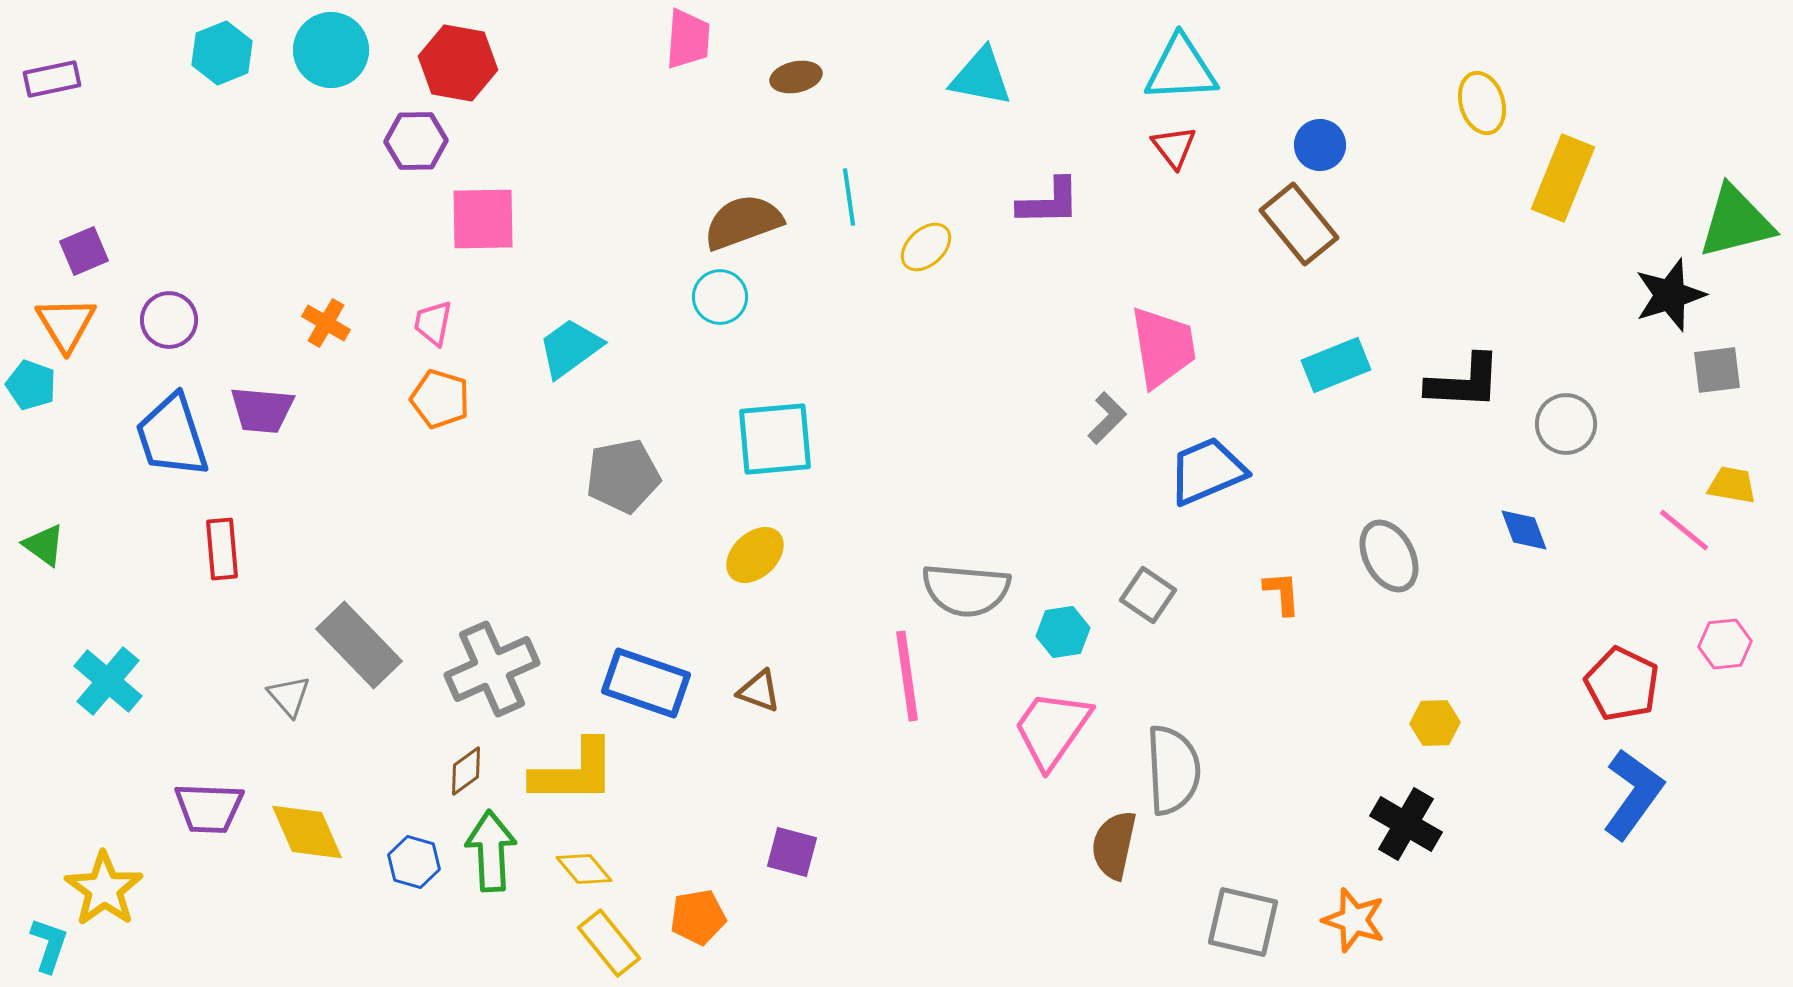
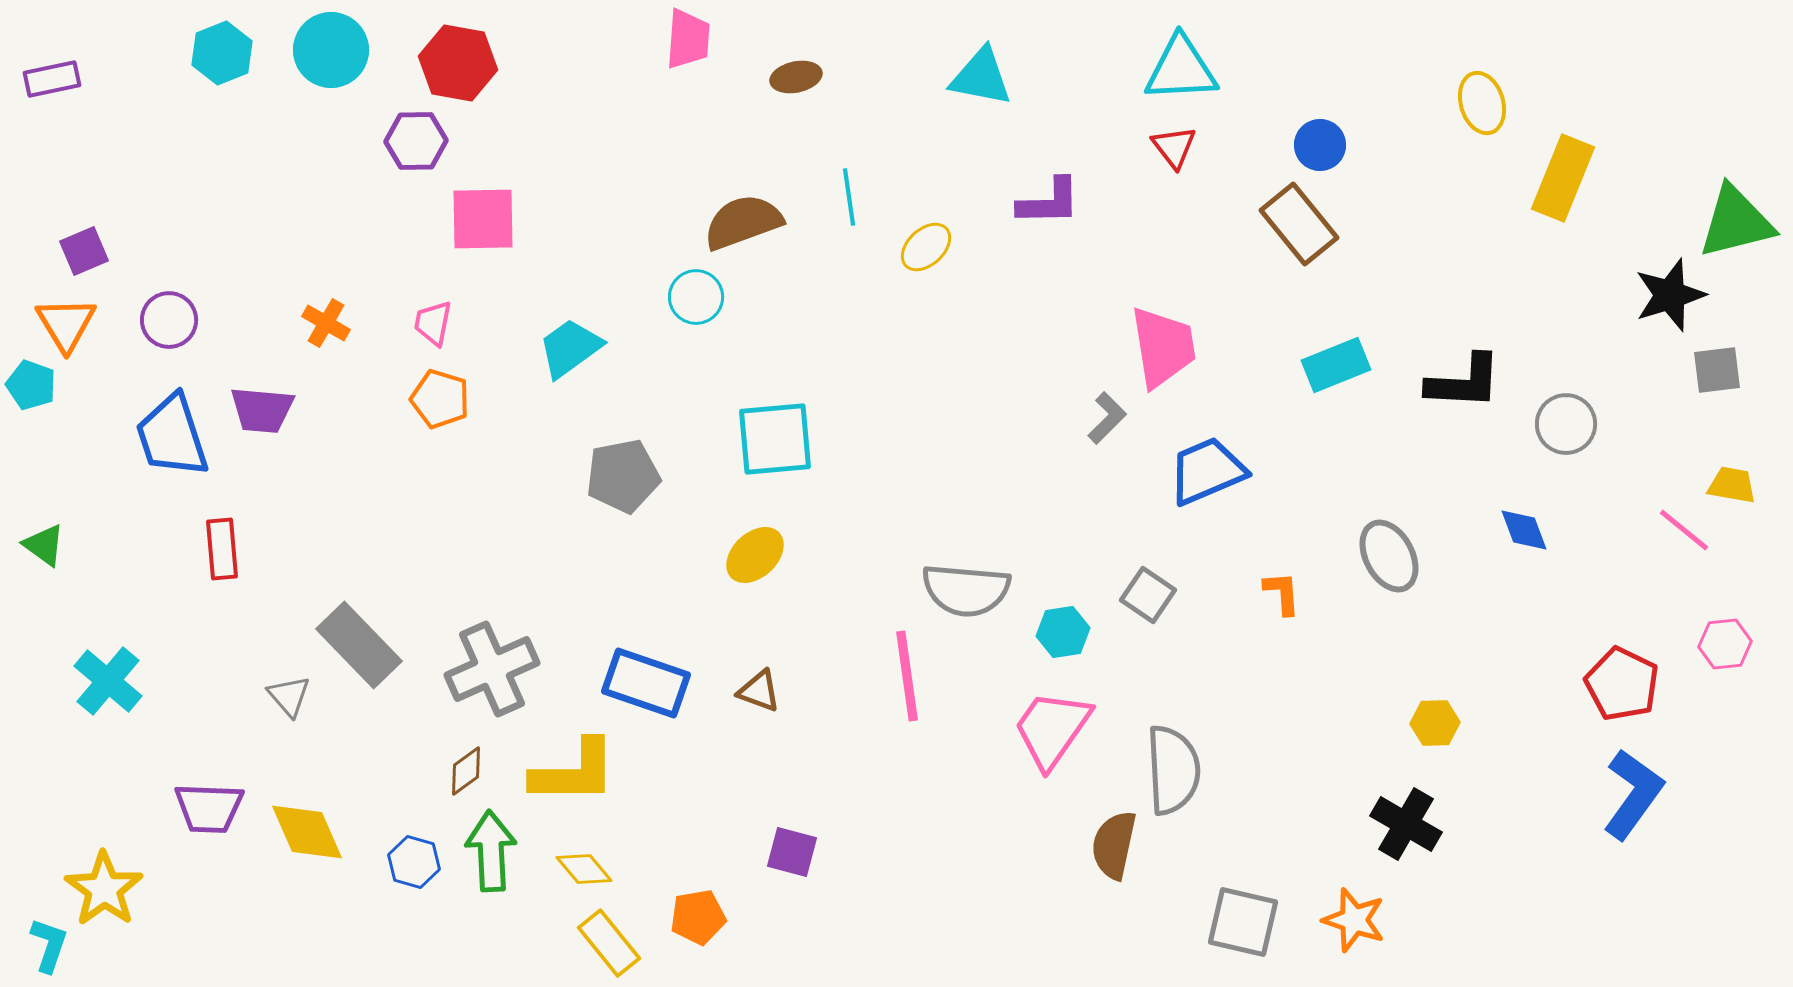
cyan circle at (720, 297): moved 24 px left
